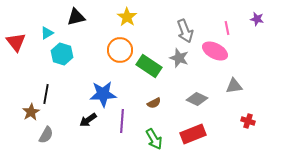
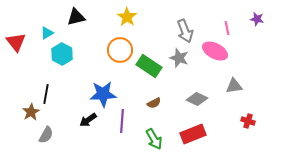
cyan hexagon: rotated 10 degrees clockwise
